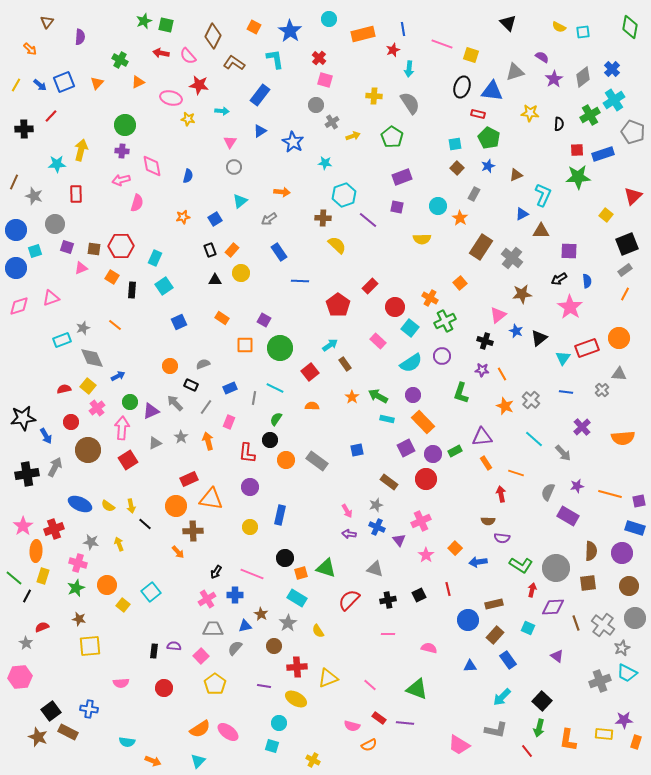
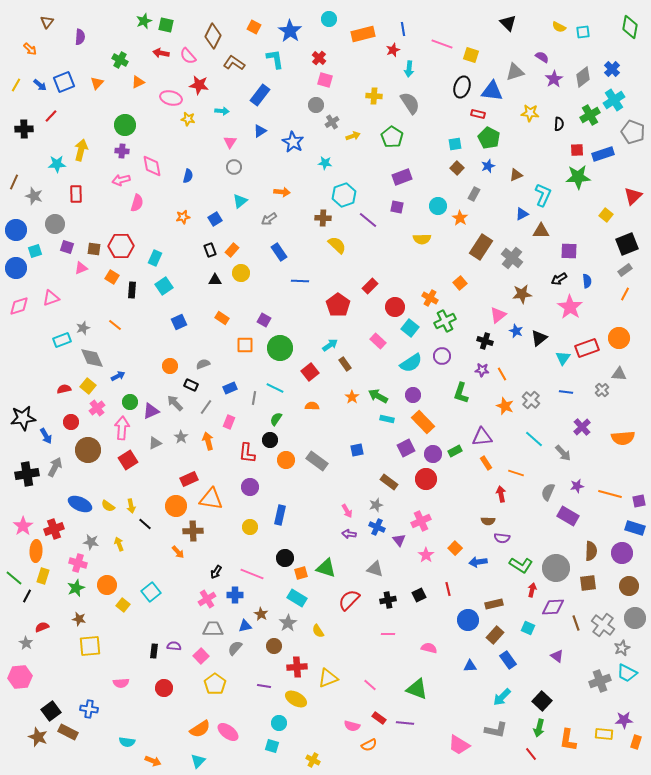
red line at (527, 751): moved 4 px right, 3 px down
